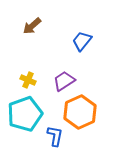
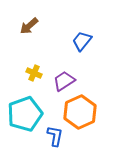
brown arrow: moved 3 px left
yellow cross: moved 6 px right, 7 px up
